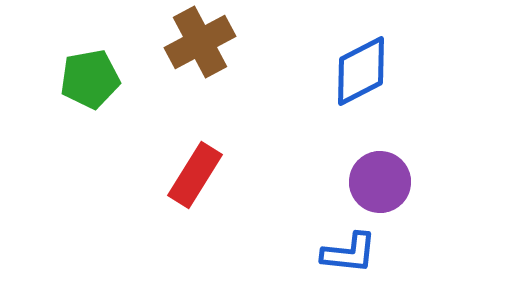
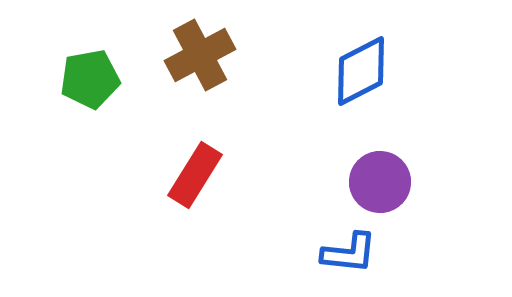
brown cross: moved 13 px down
